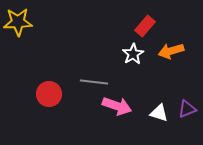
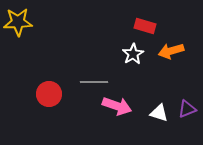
red rectangle: rotated 65 degrees clockwise
gray line: rotated 8 degrees counterclockwise
